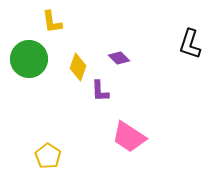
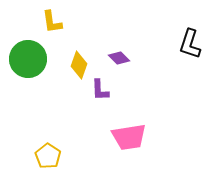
green circle: moved 1 px left
yellow diamond: moved 1 px right, 2 px up
purple L-shape: moved 1 px up
pink trapezoid: rotated 42 degrees counterclockwise
